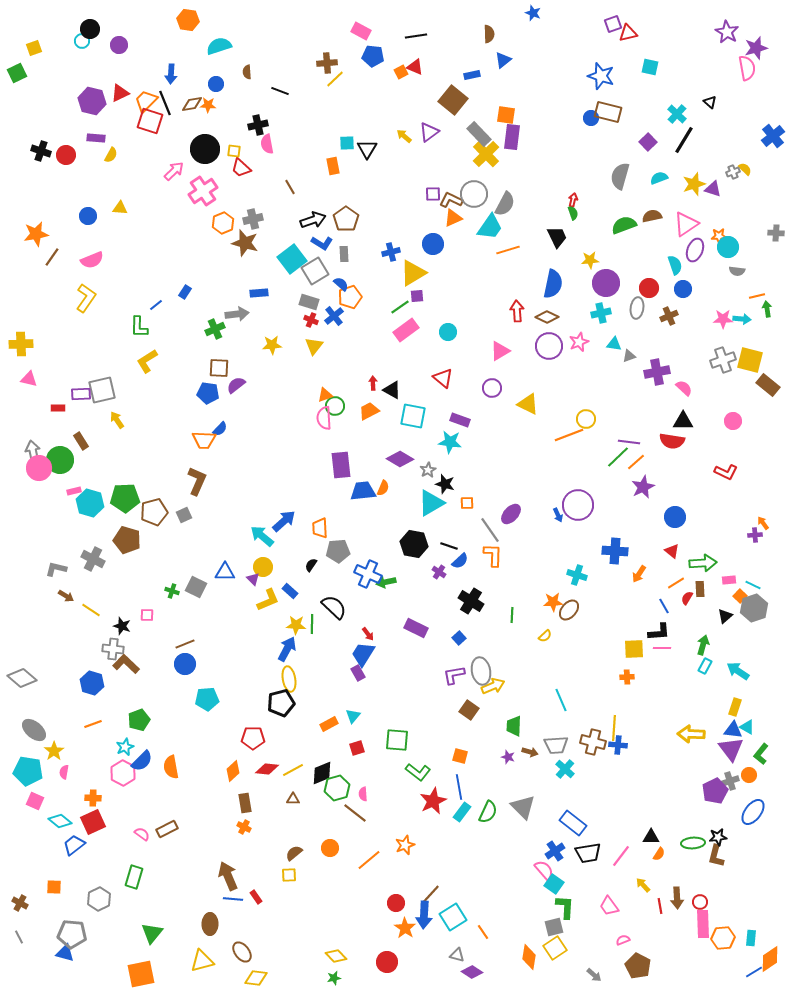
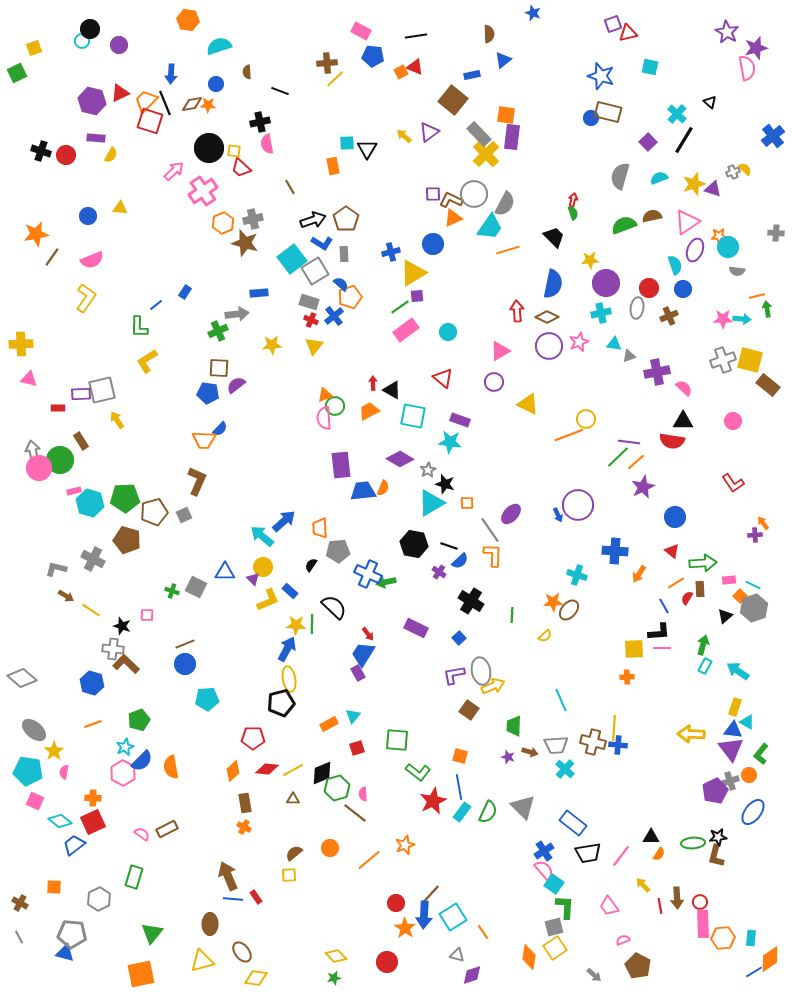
black cross at (258, 125): moved 2 px right, 3 px up
black circle at (205, 149): moved 4 px right, 1 px up
pink triangle at (686, 224): moved 1 px right, 2 px up
black trapezoid at (557, 237): moved 3 px left; rotated 20 degrees counterclockwise
green cross at (215, 329): moved 3 px right, 2 px down
purple circle at (492, 388): moved 2 px right, 6 px up
red L-shape at (726, 472): moved 7 px right, 11 px down; rotated 30 degrees clockwise
cyan triangle at (747, 727): moved 5 px up
blue cross at (555, 851): moved 11 px left
purple diamond at (472, 972): moved 3 px down; rotated 50 degrees counterclockwise
